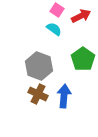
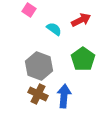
pink square: moved 28 px left
red arrow: moved 4 px down
